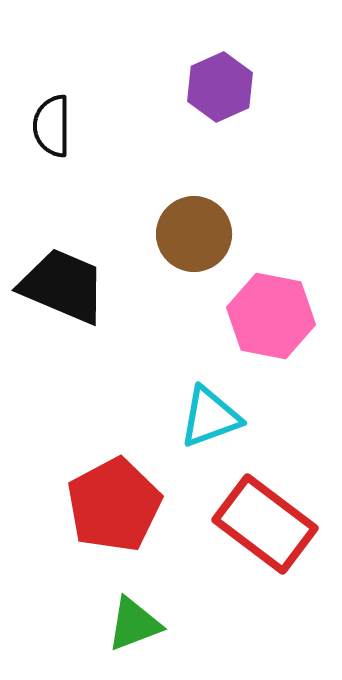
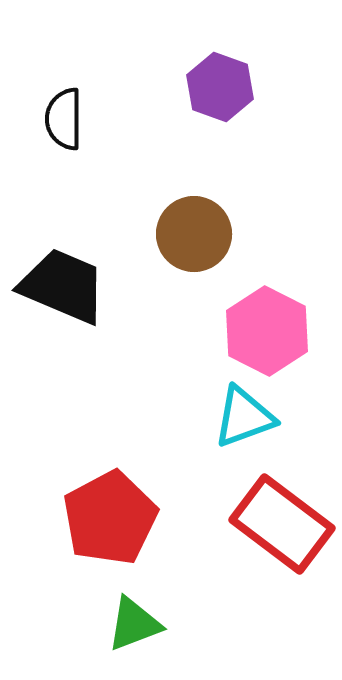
purple hexagon: rotated 16 degrees counterclockwise
black semicircle: moved 12 px right, 7 px up
pink hexagon: moved 4 px left, 15 px down; rotated 16 degrees clockwise
cyan triangle: moved 34 px right
red pentagon: moved 4 px left, 13 px down
red rectangle: moved 17 px right
